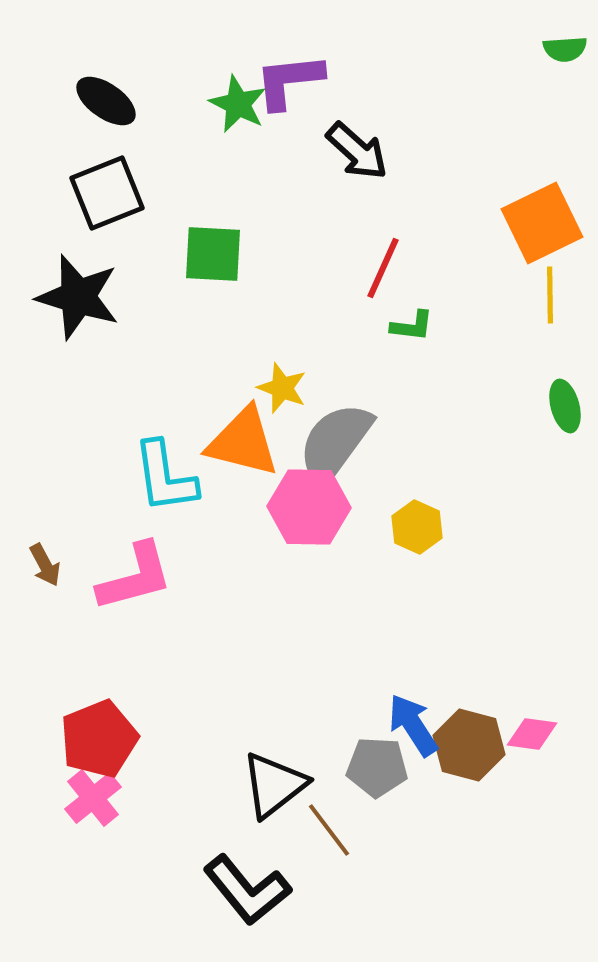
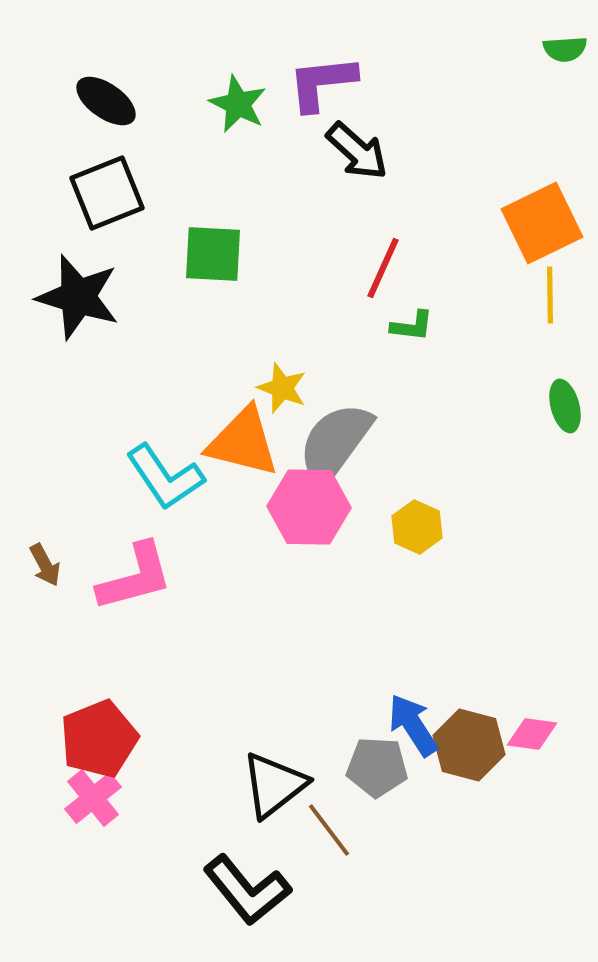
purple L-shape: moved 33 px right, 2 px down
cyan L-shape: rotated 26 degrees counterclockwise
